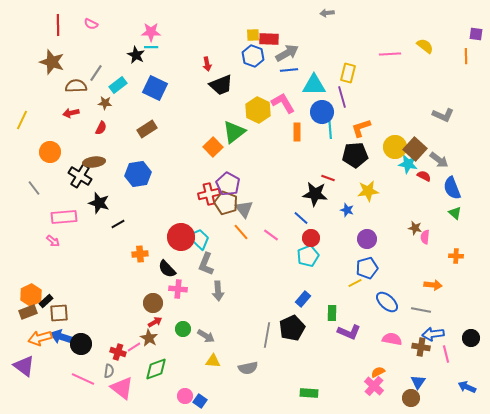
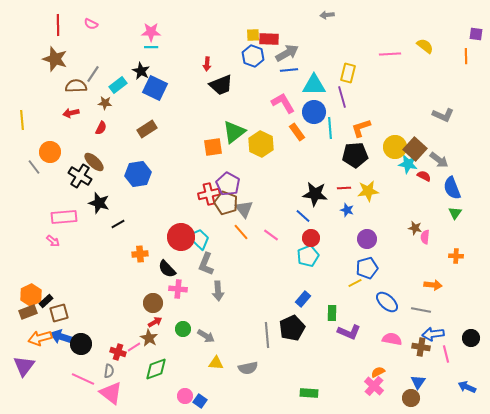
gray arrow at (327, 13): moved 2 px down
black star at (136, 55): moved 5 px right, 16 px down
brown star at (52, 62): moved 3 px right, 3 px up
red arrow at (207, 64): rotated 16 degrees clockwise
gray line at (96, 73): moved 3 px left, 1 px down
yellow hexagon at (258, 110): moved 3 px right, 34 px down
blue circle at (322, 112): moved 8 px left
yellow line at (22, 120): rotated 30 degrees counterclockwise
orange rectangle at (297, 132): rotated 36 degrees counterclockwise
orange square at (213, 147): rotated 36 degrees clockwise
brown ellipse at (94, 162): rotated 50 degrees clockwise
red line at (328, 178): moved 16 px right, 10 px down; rotated 24 degrees counterclockwise
gray line at (34, 188): moved 21 px up
green triangle at (455, 213): rotated 24 degrees clockwise
blue line at (301, 218): moved 2 px right, 2 px up
brown square at (59, 313): rotated 12 degrees counterclockwise
gray line at (267, 335): rotated 15 degrees counterclockwise
yellow triangle at (213, 361): moved 3 px right, 2 px down
purple triangle at (24, 366): rotated 30 degrees clockwise
pink triangle at (122, 388): moved 11 px left, 5 px down
